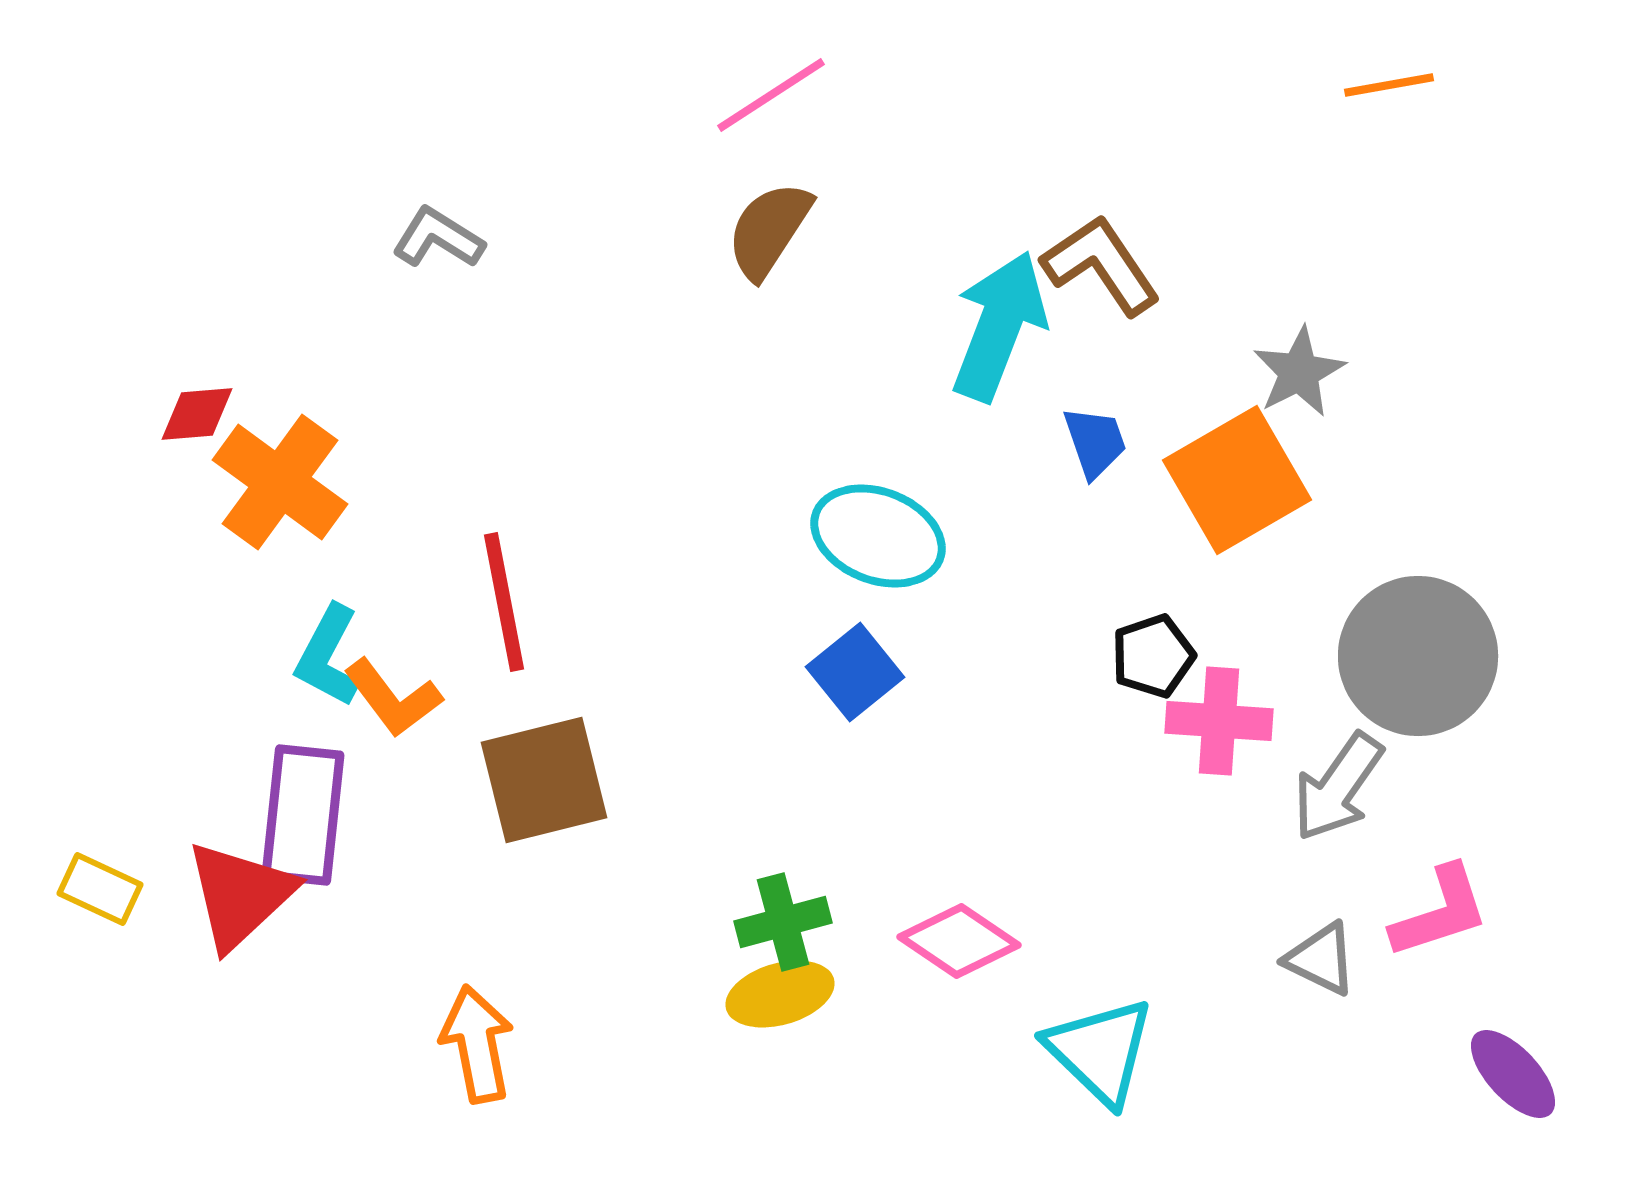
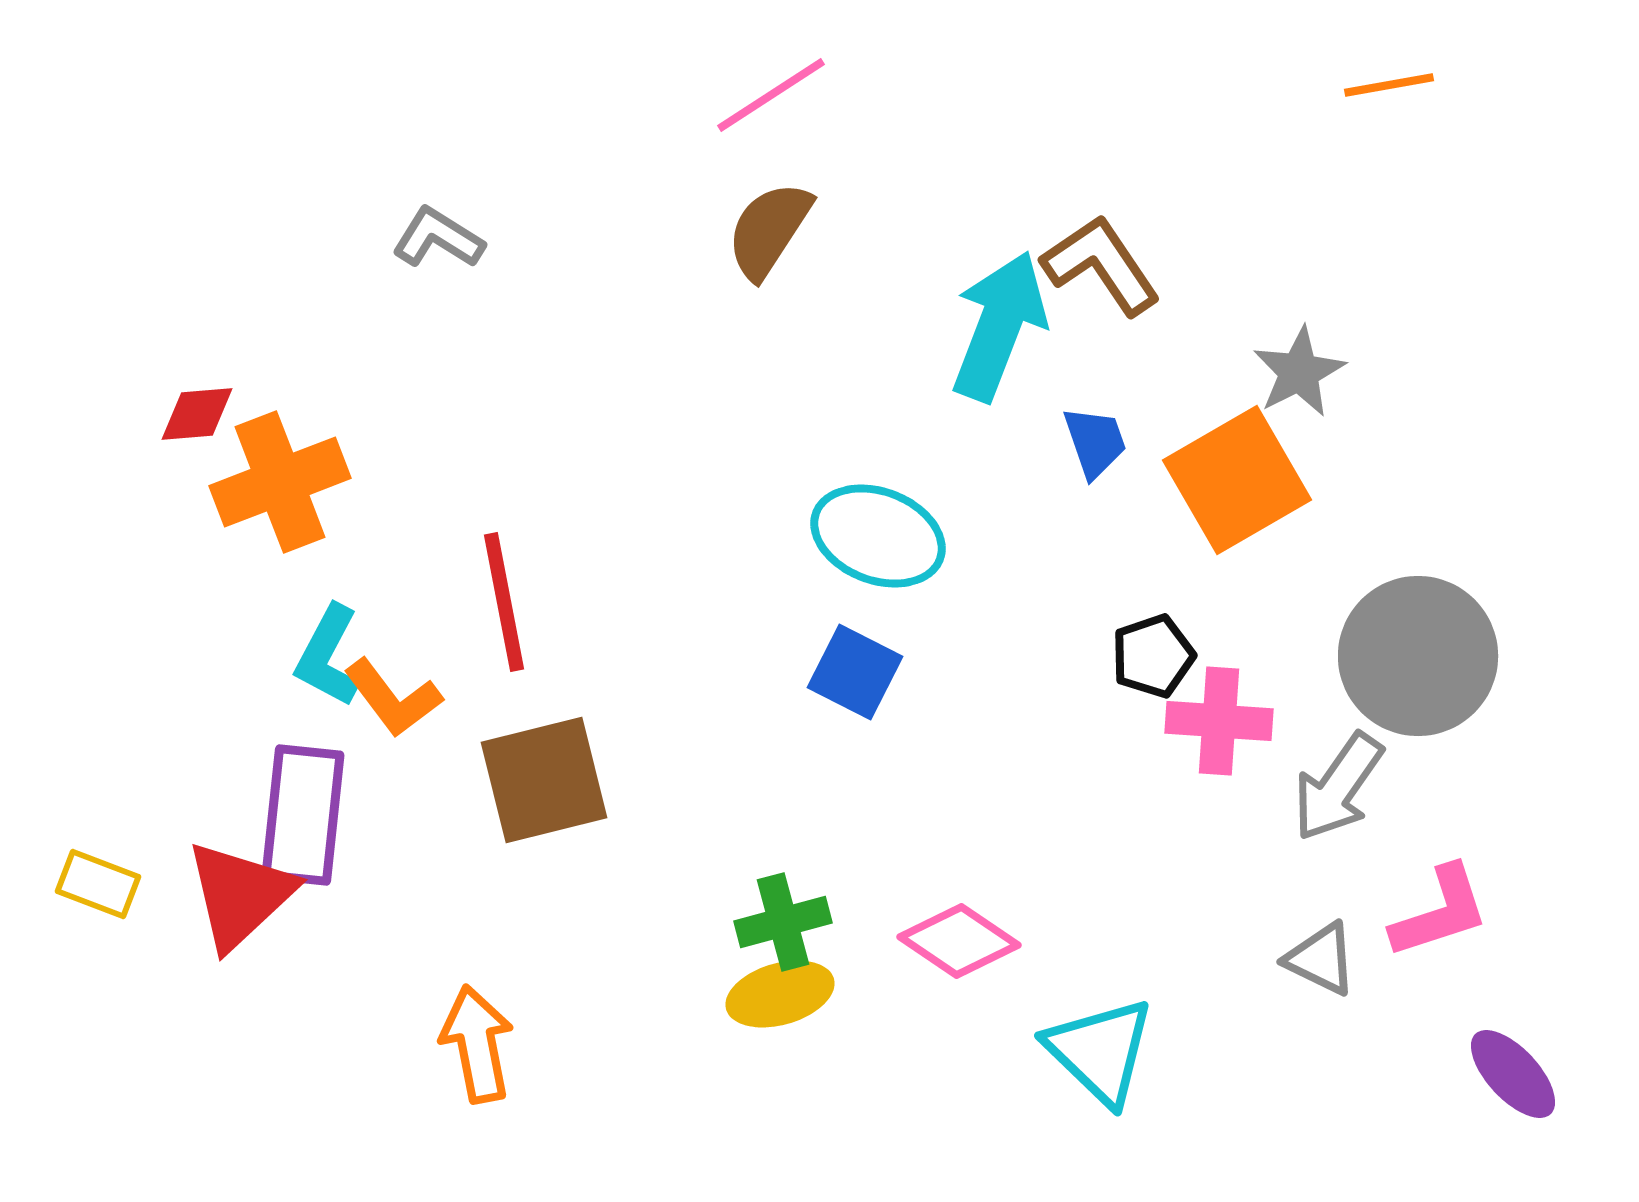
orange cross: rotated 33 degrees clockwise
blue square: rotated 24 degrees counterclockwise
yellow rectangle: moved 2 px left, 5 px up; rotated 4 degrees counterclockwise
